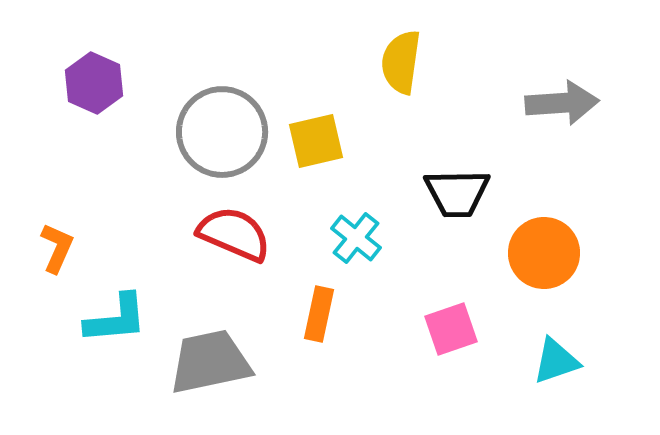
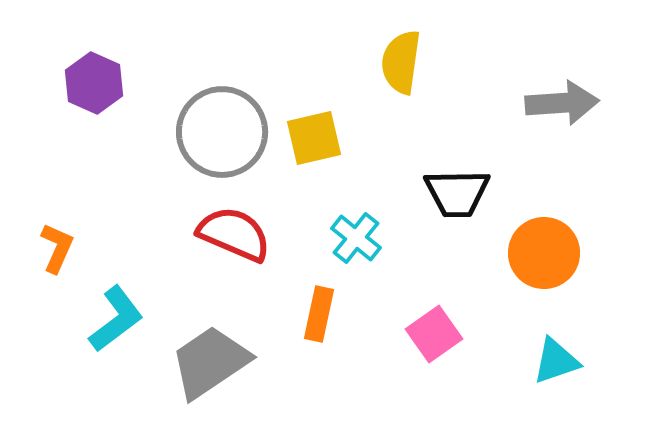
yellow square: moved 2 px left, 3 px up
cyan L-shape: rotated 32 degrees counterclockwise
pink square: moved 17 px left, 5 px down; rotated 16 degrees counterclockwise
gray trapezoid: rotated 22 degrees counterclockwise
